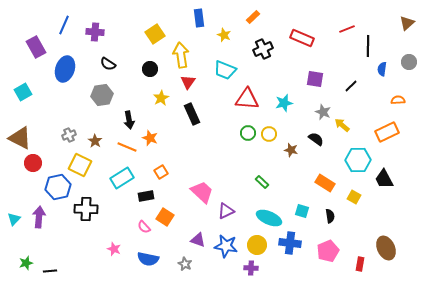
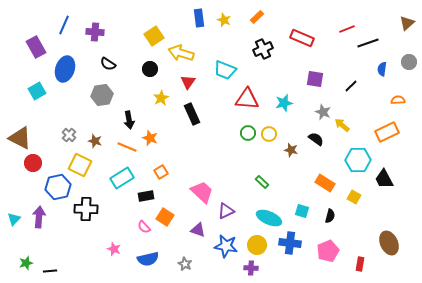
orange rectangle at (253, 17): moved 4 px right
yellow square at (155, 34): moved 1 px left, 2 px down
yellow star at (224, 35): moved 15 px up
black line at (368, 46): moved 3 px up; rotated 70 degrees clockwise
yellow arrow at (181, 55): moved 2 px up; rotated 65 degrees counterclockwise
cyan square at (23, 92): moved 14 px right, 1 px up
gray cross at (69, 135): rotated 24 degrees counterclockwise
brown star at (95, 141): rotated 16 degrees counterclockwise
black semicircle at (330, 216): rotated 24 degrees clockwise
purple triangle at (198, 240): moved 10 px up
brown ellipse at (386, 248): moved 3 px right, 5 px up
blue semicircle at (148, 259): rotated 25 degrees counterclockwise
